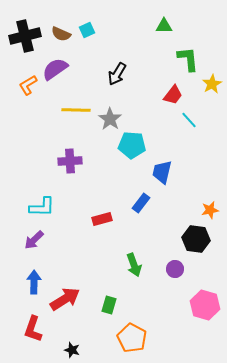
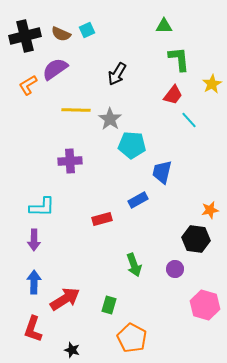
green L-shape: moved 9 px left
blue rectangle: moved 3 px left, 3 px up; rotated 24 degrees clockwise
purple arrow: rotated 45 degrees counterclockwise
